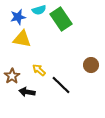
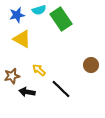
blue star: moved 1 px left, 2 px up
yellow triangle: rotated 18 degrees clockwise
brown star: rotated 21 degrees clockwise
black line: moved 4 px down
